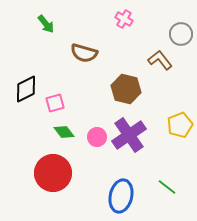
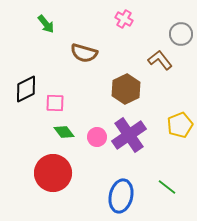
brown hexagon: rotated 20 degrees clockwise
pink square: rotated 18 degrees clockwise
